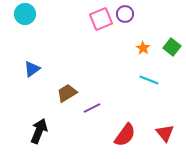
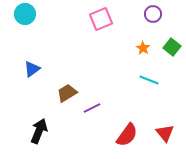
purple circle: moved 28 px right
red semicircle: moved 2 px right
